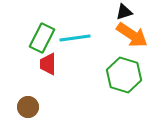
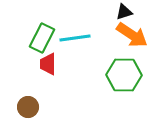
green hexagon: rotated 16 degrees counterclockwise
